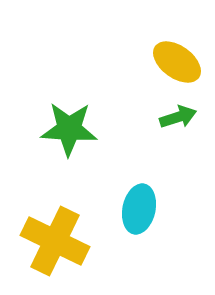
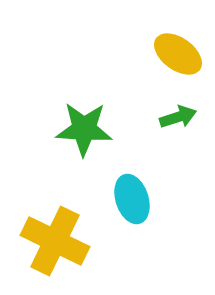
yellow ellipse: moved 1 px right, 8 px up
green star: moved 15 px right
cyan ellipse: moved 7 px left, 10 px up; rotated 30 degrees counterclockwise
